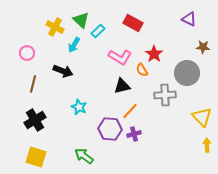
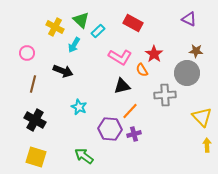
brown star: moved 7 px left, 4 px down
black cross: rotated 30 degrees counterclockwise
